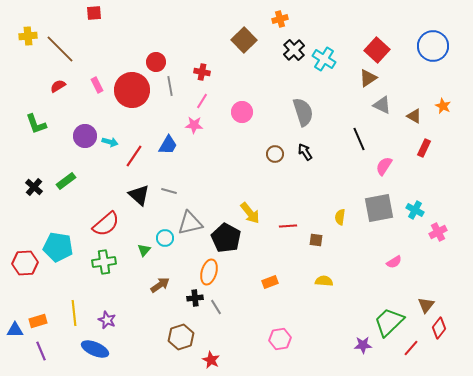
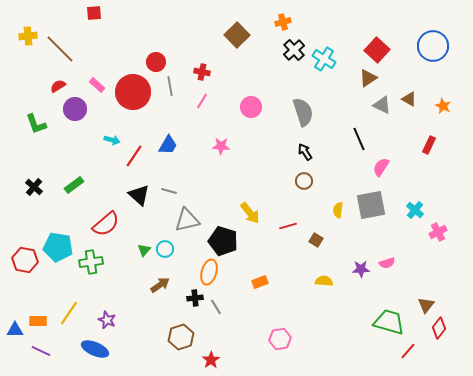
orange cross at (280, 19): moved 3 px right, 3 px down
brown square at (244, 40): moved 7 px left, 5 px up
pink rectangle at (97, 85): rotated 21 degrees counterclockwise
red circle at (132, 90): moved 1 px right, 2 px down
pink circle at (242, 112): moved 9 px right, 5 px up
brown triangle at (414, 116): moved 5 px left, 17 px up
pink star at (194, 125): moved 27 px right, 21 px down
purple circle at (85, 136): moved 10 px left, 27 px up
cyan arrow at (110, 142): moved 2 px right, 2 px up
red rectangle at (424, 148): moved 5 px right, 3 px up
brown circle at (275, 154): moved 29 px right, 27 px down
pink semicircle at (384, 166): moved 3 px left, 1 px down
green rectangle at (66, 181): moved 8 px right, 4 px down
gray square at (379, 208): moved 8 px left, 3 px up
cyan cross at (415, 210): rotated 12 degrees clockwise
yellow semicircle at (340, 217): moved 2 px left, 7 px up
gray triangle at (190, 223): moved 3 px left, 3 px up
red line at (288, 226): rotated 12 degrees counterclockwise
cyan circle at (165, 238): moved 11 px down
black pentagon at (226, 238): moved 3 px left, 3 px down; rotated 12 degrees counterclockwise
brown square at (316, 240): rotated 24 degrees clockwise
green cross at (104, 262): moved 13 px left
pink semicircle at (394, 262): moved 7 px left, 1 px down; rotated 14 degrees clockwise
red hexagon at (25, 263): moved 3 px up; rotated 15 degrees clockwise
orange rectangle at (270, 282): moved 10 px left
yellow line at (74, 313): moved 5 px left; rotated 40 degrees clockwise
orange rectangle at (38, 321): rotated 18 degrees clockwise
green trapezoid at (389, 322): rotated 60 degrees clockwise
purple star at (363, 345): moved 2 px left, 76 px up
red line at (411, 348): moved 3 px left, 3 px down
purple line at (41, 351): rotated 42 degrees counterclockwise
red star at (211, 360): rotated 12 degrees clockwise
